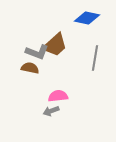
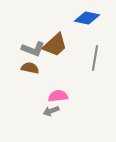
gray L-shape: moved 4 px left, 3 px up
